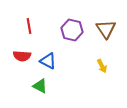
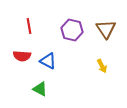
green triangle: moved 3 px down
